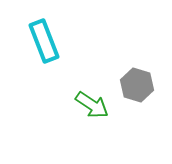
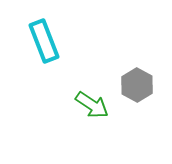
gray hexagon: rotated 12 degrees clockwise
